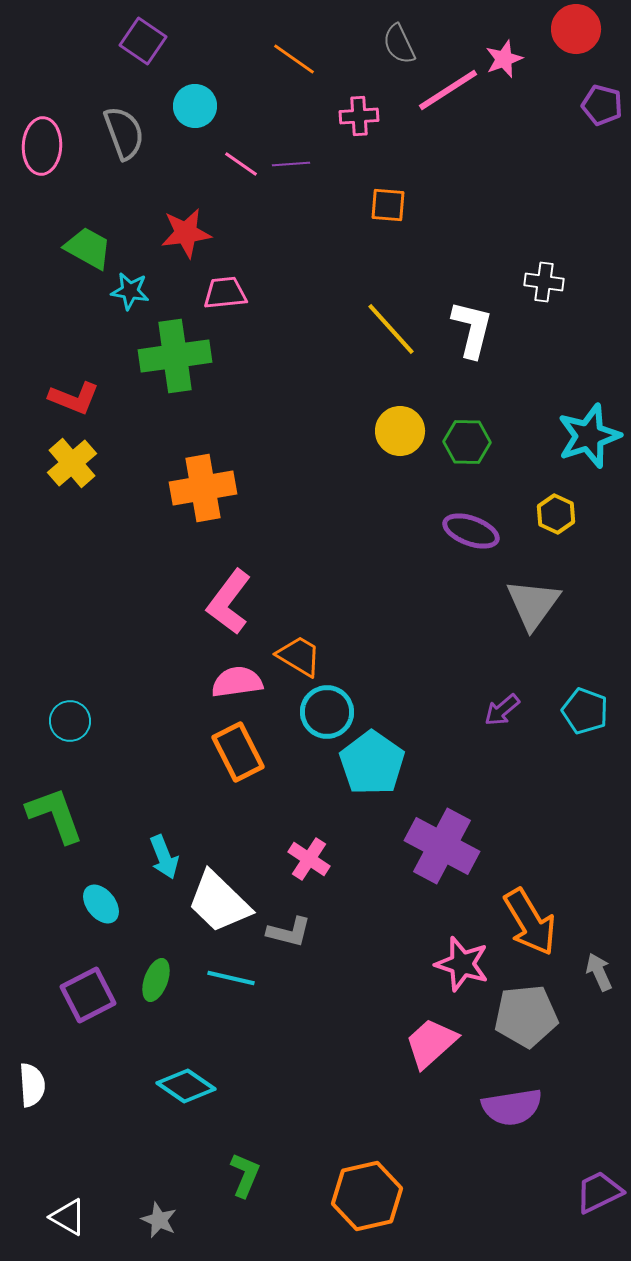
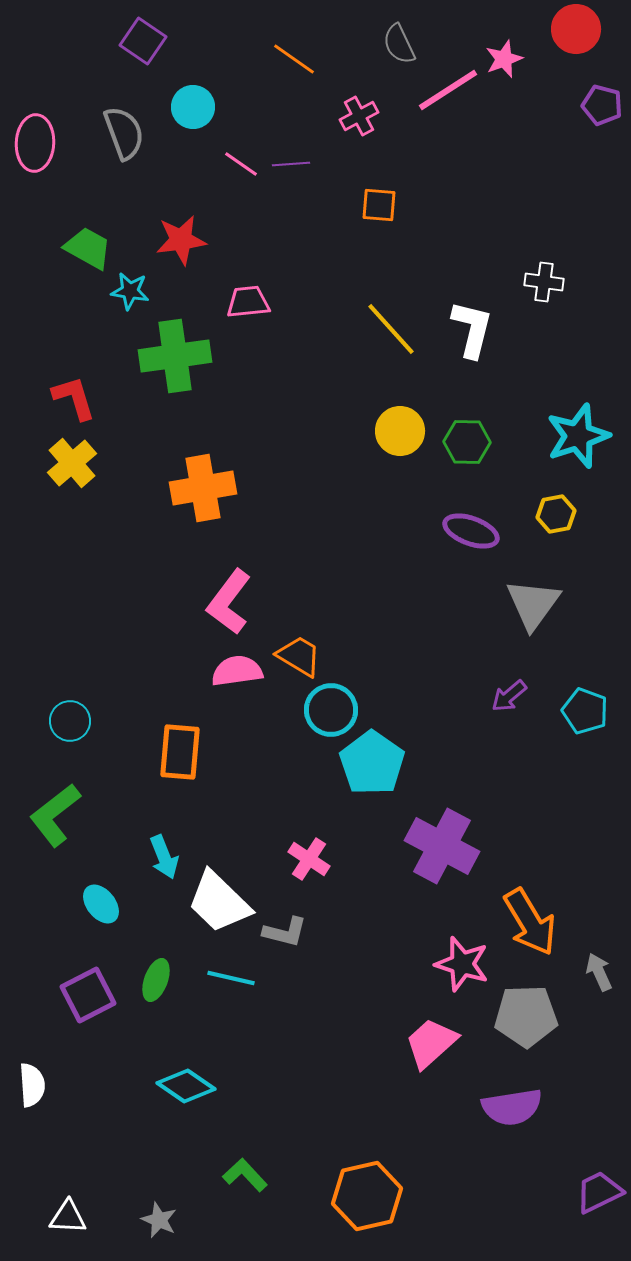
cyan circle at (195, 106): moved 2 px left, 1 px down
pink cross at (359, 116): rotated 24 degrees counterclockwise
pink ellipse at (42, 146): moved 7 px left, 3 px up
orange square at (388, 205): moved 9 px left
red star at (186, 233): moved 5 px left, 7 px down
pink trapezoid at (225, 293): moved 23 px right, 9 px down
red L-shape at (74, 398): rotated 129 degrees counterclockwise
cyan star at (589, 436): moved 11 px left
yellow hexagon at (556, 514): rotated 24 degrees clockwise
pink semicircle at (237, 682): moved 11 px up
purple arrow at (502, 710): moved 7 px right, 14 px up
cyan circle at (327, 712): moved 4 px right, 2 px up
orange rectangle at (238, 752): moved 58 px left; rotated 32 degrees clockwise
green L-shape at (55, 815): rotated 108 degrees counterclockwise
gray L-shape at (289, 932): moved 4 px left
gray pentagon at (526, 1016): rotated 4 degrees clockwise
green L-shape at (245, 1175): rotated 66 degrees counterclockwise
white triangle at (68, 1217): rotated 27 degrees counterclockwise
